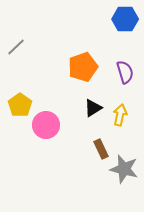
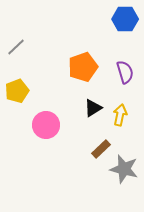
yellow pentagon: moved 3 px left, 14 px up; rotated 15 degrees clockwise
brown rectangle: rotated 72 degrees clockwise
